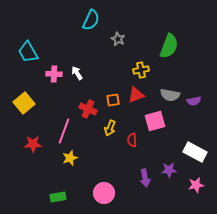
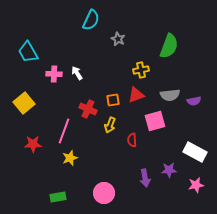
gray semicircle: rotated 18 degrees counterclockwise
yellow arrow: moved 3 px up
